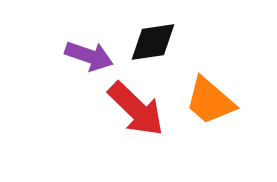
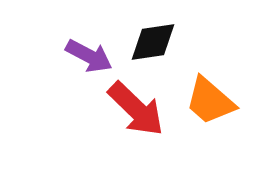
purple arrow: rotated 9 degrees clockwise
